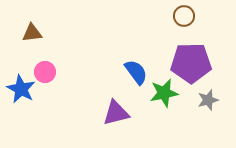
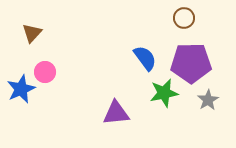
brown circle: moved 2 px down
brown triangle: rotated 40 degrees counterclockwise
blue semicircle: moved 9 px right, 14 px up
blue star: rotated 20 degrees clockwise
gray star: rotated 15 degrees counterclockwise
purple triangle: rotated 8 degrees clockwise
